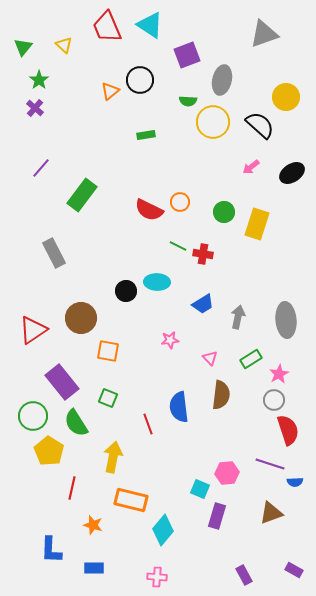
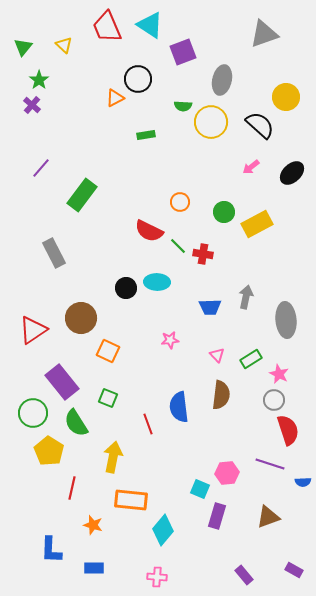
purple square at (187, 55): moved 4 px left, 3 px up
black circle at (140, 80): moved 2 px left, 1 px up
orange triangle at (110, 91): moved 5 px right, 7 px down; rotated 12 degrees clockwise
green semicircle at (188, 101): moved 5 px left, 5 px down
purple cross at (35, 108): moved 3 px left, 3 px up
yellow circle at (213, 122): moved 2 px left
black ellipse at (292, 173): rotated 10 degrees counterclockwise
red semicircle at (149, 210): moved 21 px down
yellow rectangle at (257, 224): rotated 44 degrees clockwise
green line at (178, 246): rotated 18 degrees clockwise
black circle at (126, 291): moved 3 px up
blue trapezoid at (203, 304): moved 7 px right, 3 px down; rotated 30 degrees clockwise
gray arrow at (238, 317): moved 8 px right, 20 px up
orange square at (108, 351): rotated 15 degrees clockwise
pink triangle at (210, 358): moved 7 px right, 3 px up
pink star at (279, 374): rotated 18 degrees counterclockwise
green circle at (33, 416): moved 3 px up
blue semicircle at (295, 482): moved 8 px right
orange rectangle at (131, 500): rotated 8 degrees counterclockwise
brown triangle at (271, 513): moved 3 px left, 4 px down
purple rectangle at (244, 575): rotated 12 degrees counterclockwise
